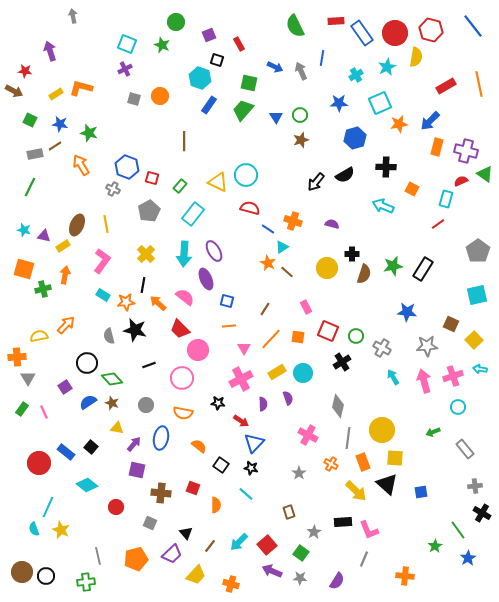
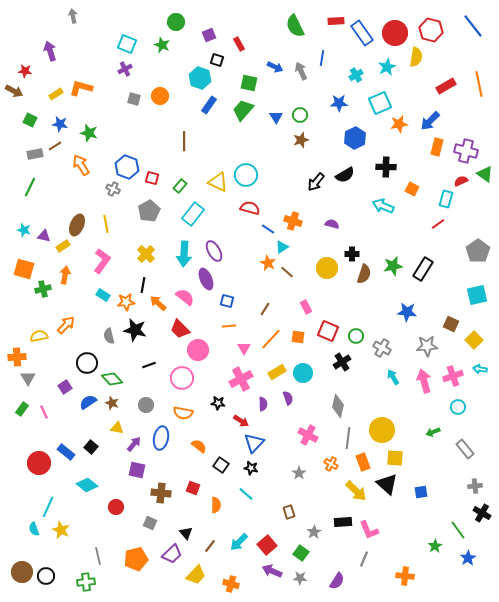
blue hexagon at (355, 138): rotated 10 degrees counterclockwise
